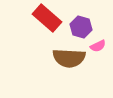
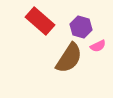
red rectangle: moved 7 px left, 3 px down
brown semicircle: rotated 60 degrees counterclockwise
